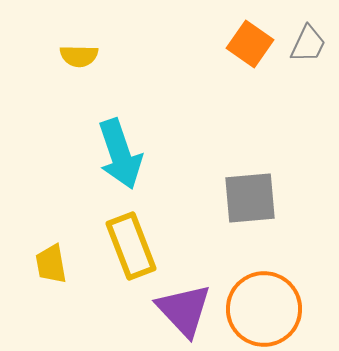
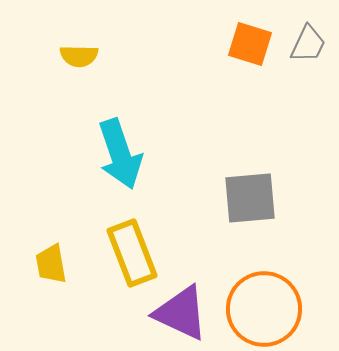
orange square: rotated 18 degrees counterclockwise
yellow rectangle: moved 1 px right, 7 px down
purple triangle: moved 3 px left, 3 px down; rotated 22 degrees counterclockwise
